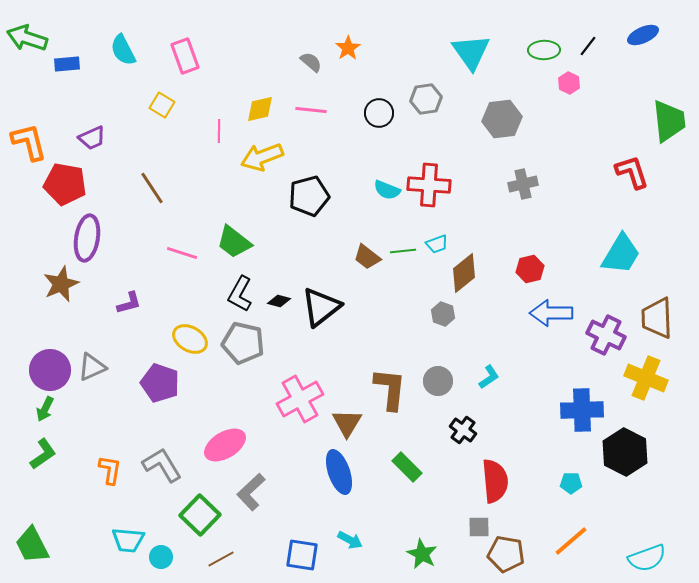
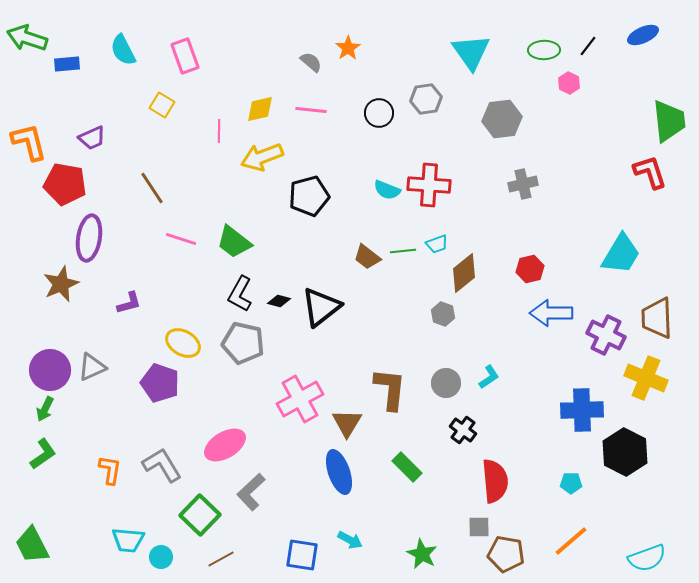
red L-shape at (632, 172): moved 18 px right
purple ellipse at (87, 238): moved 2 px right
pink line at (182, 253): moved 1 px left, 14 px up
yellow ellipse at (190, 339): moved 7 px left, 4 px down
gray circle at (438, 381): moved 8 px right, 2 px down
